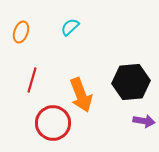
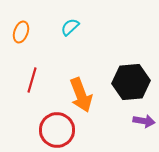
red circle: moved 4 px right, 7 px down
